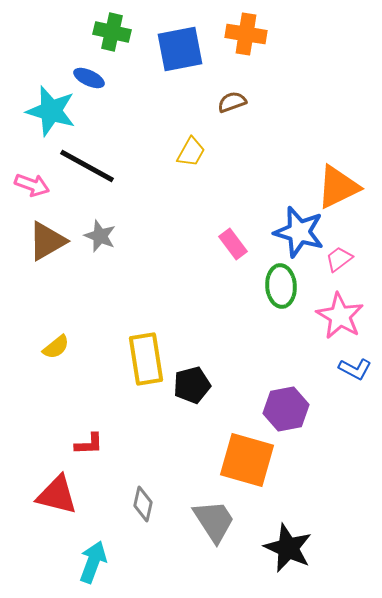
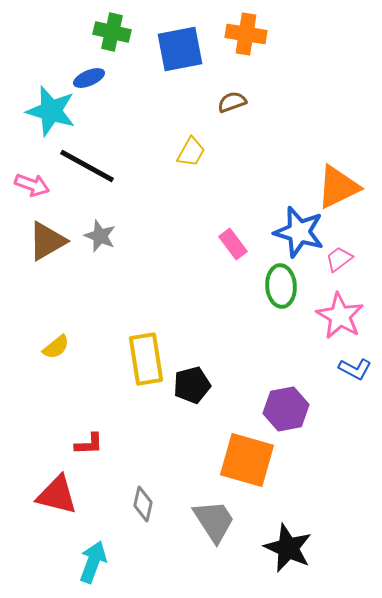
blue ellipse: rotated 48 degrees counterclockwise
